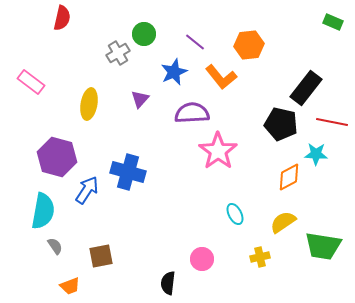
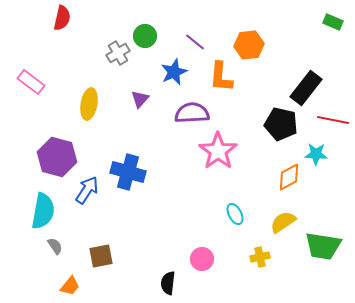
green circle: moved 1 px right, 2 px down
orange L-shape: rotated 44 degrees clockwise
red line: moved 1 px right, 2 px up
orange trapezoid: rotated 30 degrees counterclockwise
